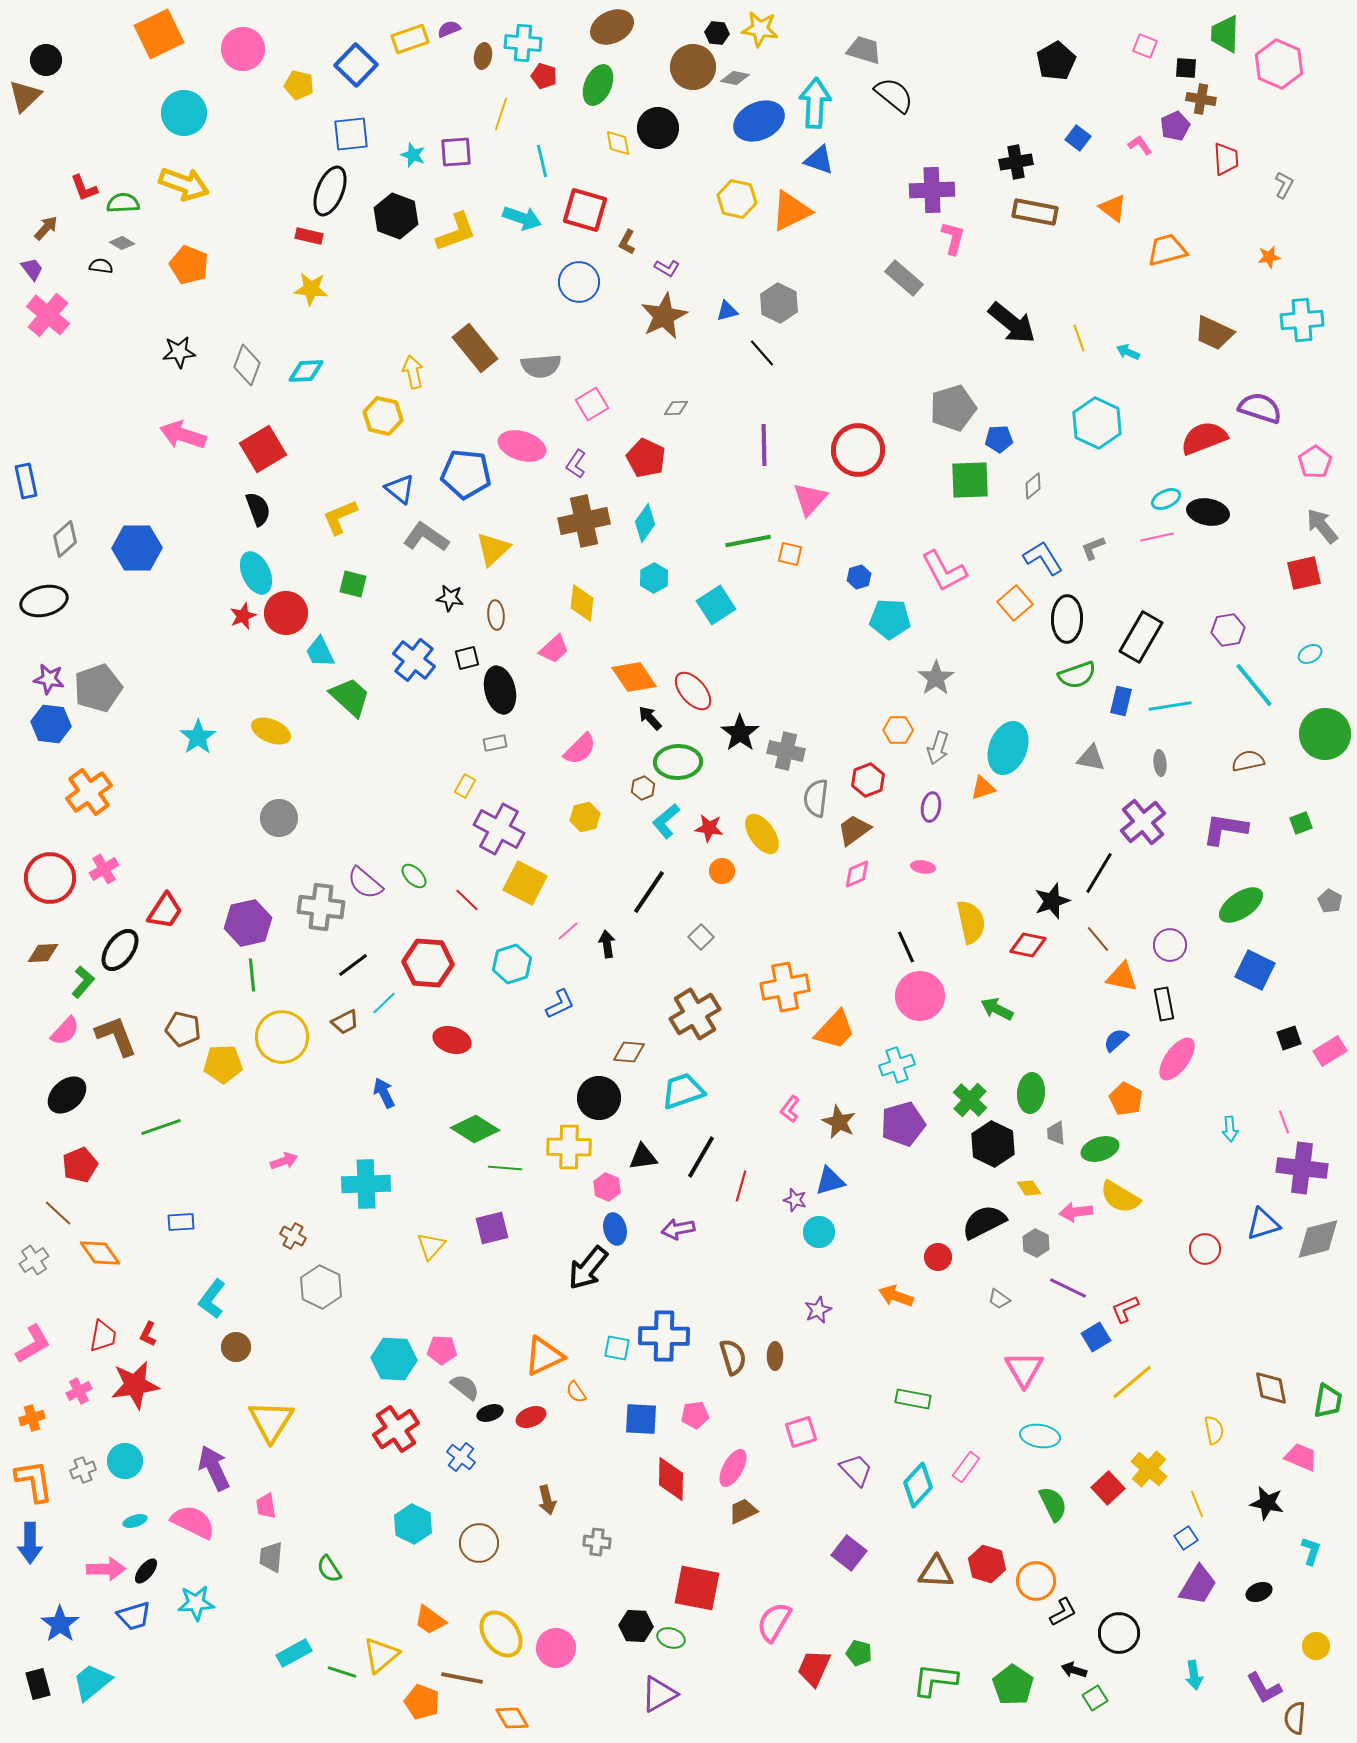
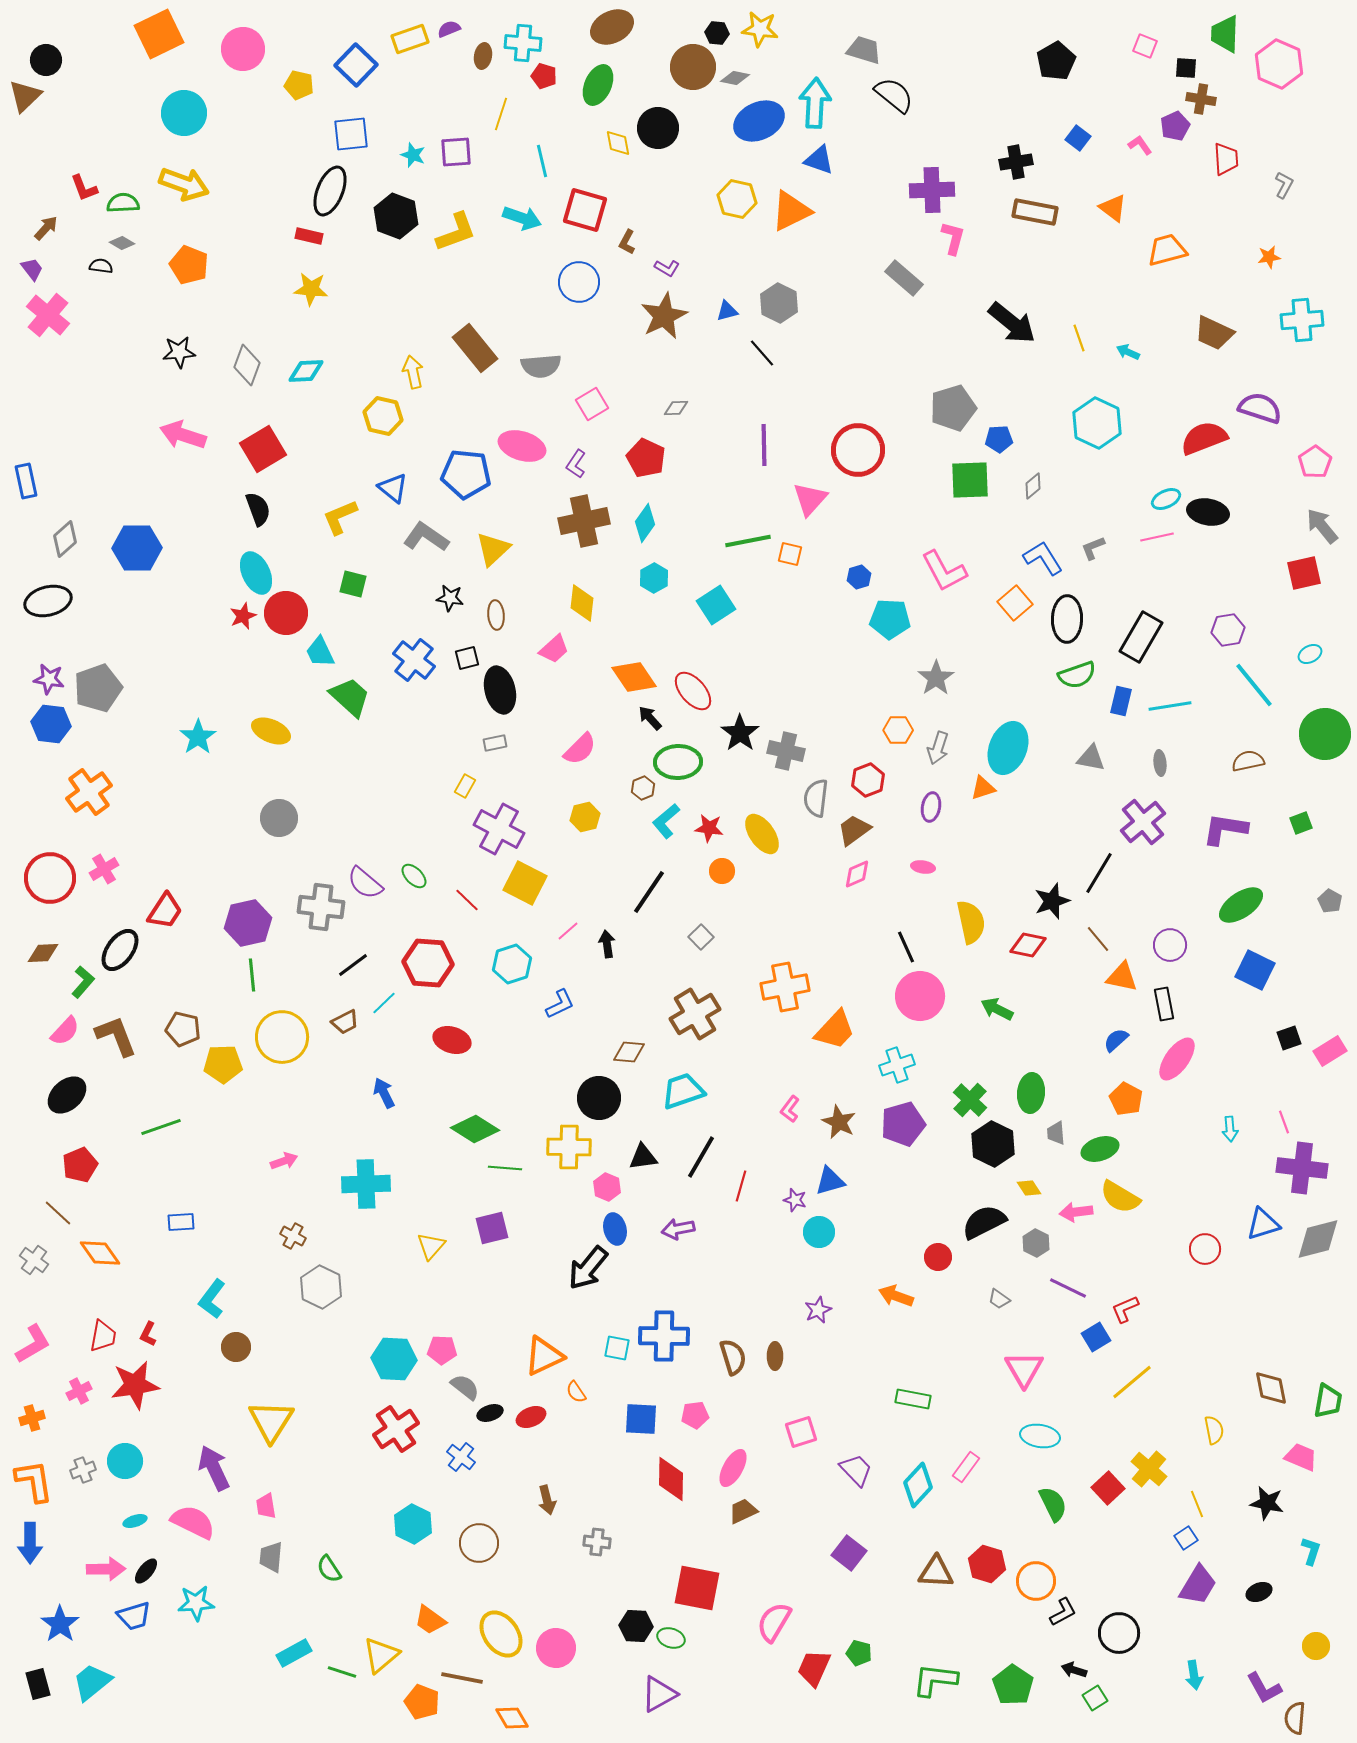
blue triangle at (400, 489): moved 7 px left, 1 px up
black ellipse at (44, 601): moved 4 px right
gray cross at (34, 1260): rotated 20 degrees counterclockwise
